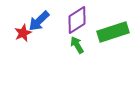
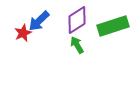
green rectangle: moved 6 px up
